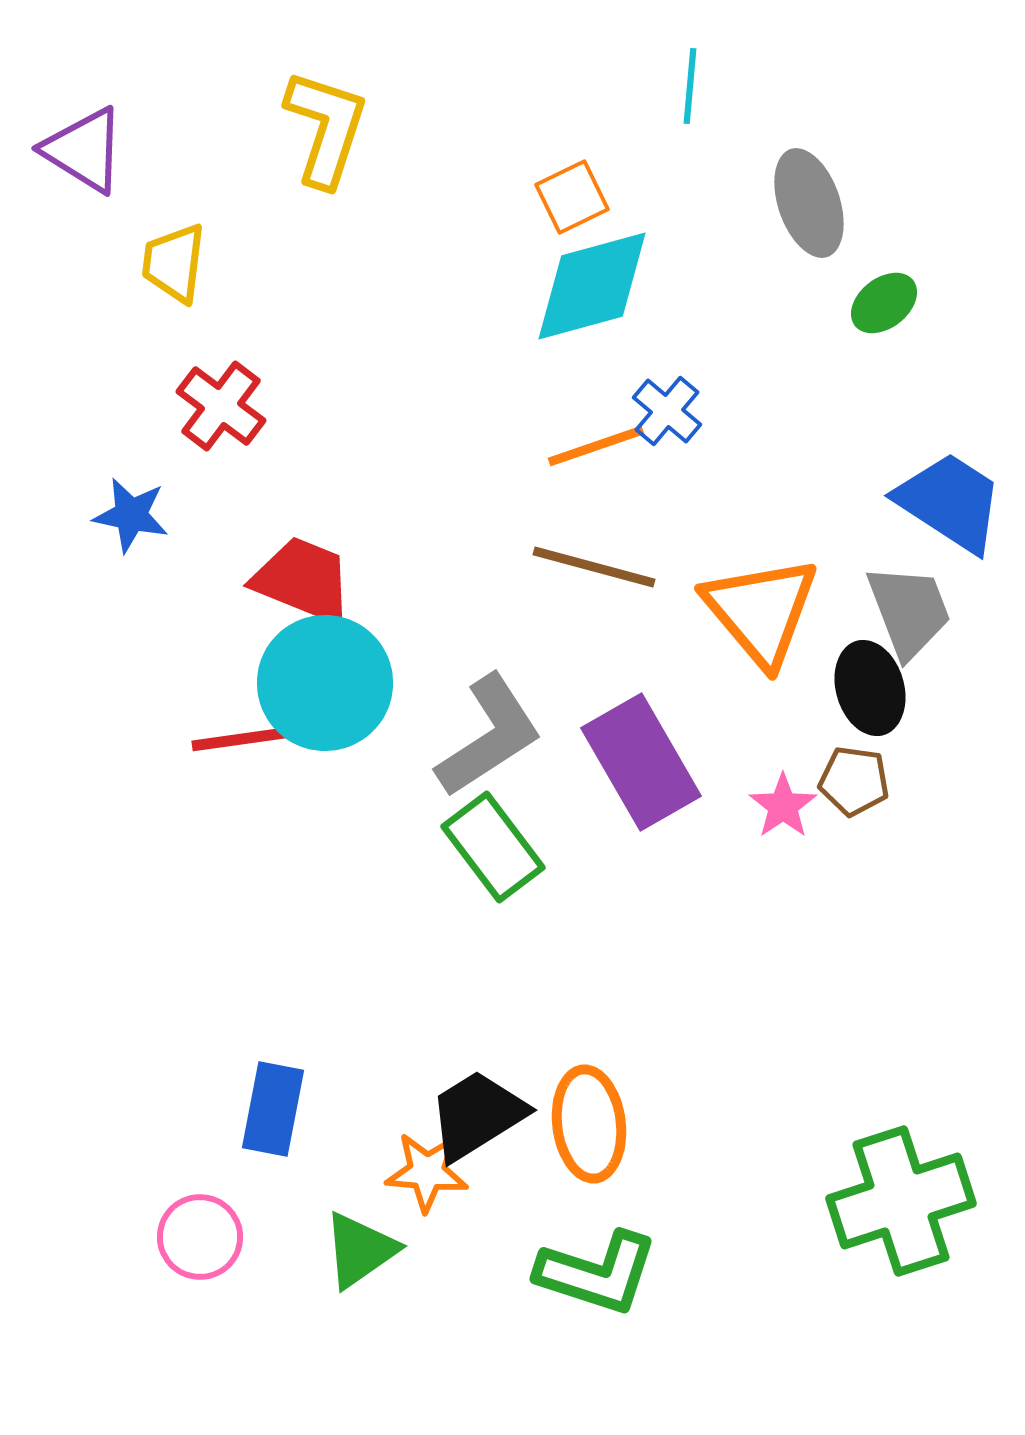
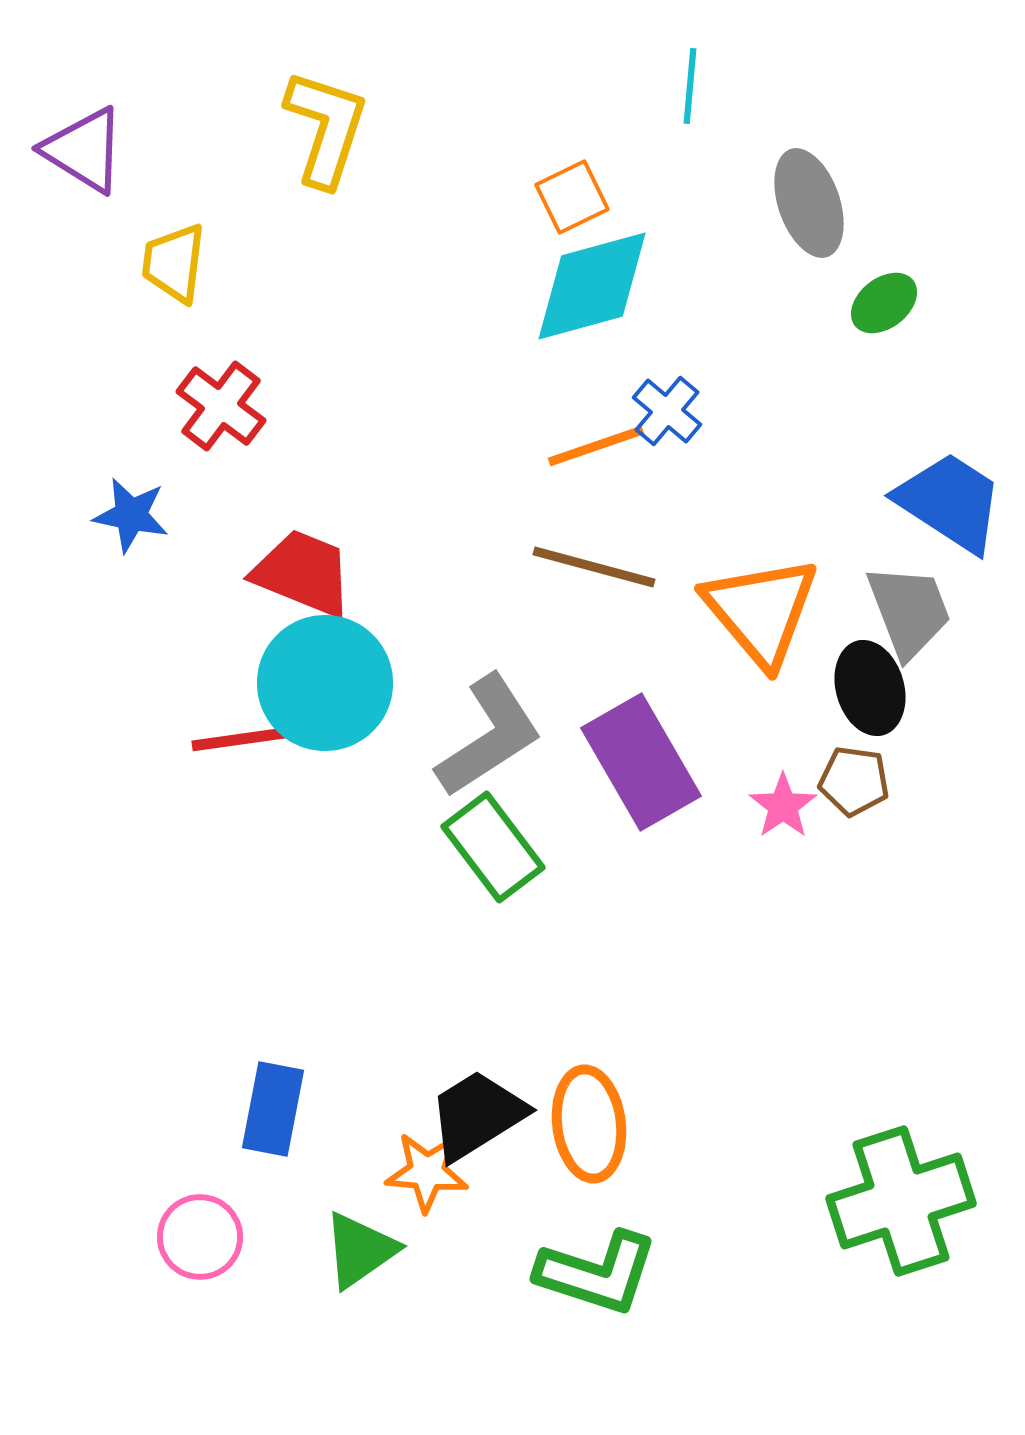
red trapezoid: moved 7 px up
